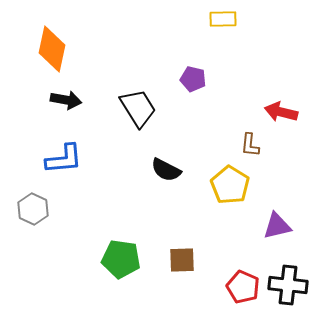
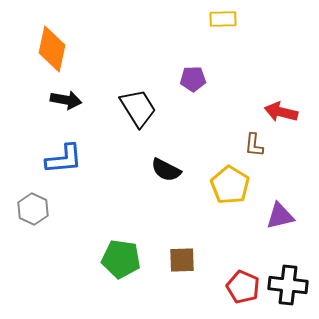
purple pentagon: rotated 15 degrees counterclockwise
brown L-shape: moved 4 px right
purple triangle: moved 3 px right, 10 px up
